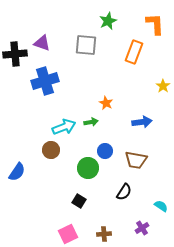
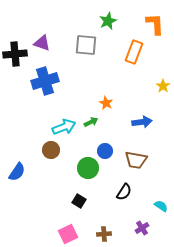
green arrow: rotated 16 degrees counterclockwise
